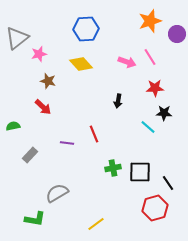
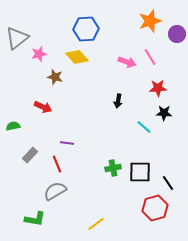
yellow diamond: moved 4 px left, 7 px up
brown star: moved 7 px right, 4 px up
red star: moved 3 px right
red arrow: rotated 18 degrees counterclockwise
cyan line: moved 4 px left
red line: moved 37 px left, 30 px down
gray semicircle: moved 2 px left, 2 px up
